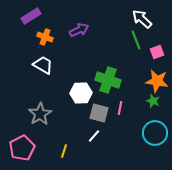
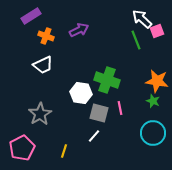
orange cross: moved 1 px right, 1 px up
pink square: moved 21 px up
white trapezoid: rotated 125 degrees clockwise
green cross: moved 1 px left
white hexagon: rotated 10 degrees clockwise
pink line: rotated 24 degrees counterclockwise
cyan circle: moved 2 px left
